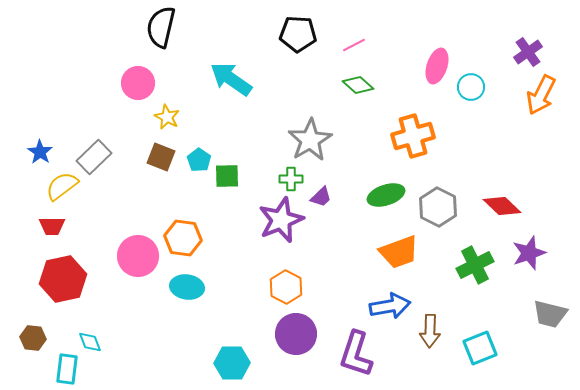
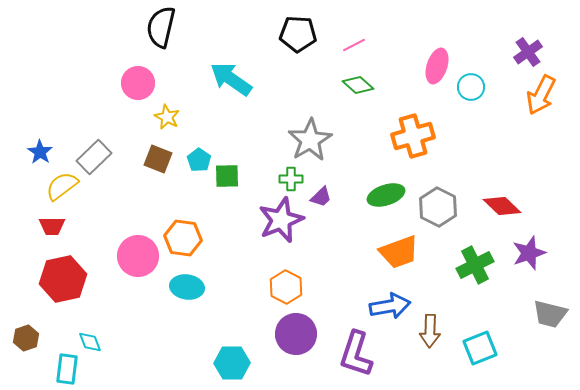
brown square at (161, 157): moved 3 px left, 2 px down
brown hexagon at (33, 338): moved 7 px left; rotated 25 degrees counterclockwise
